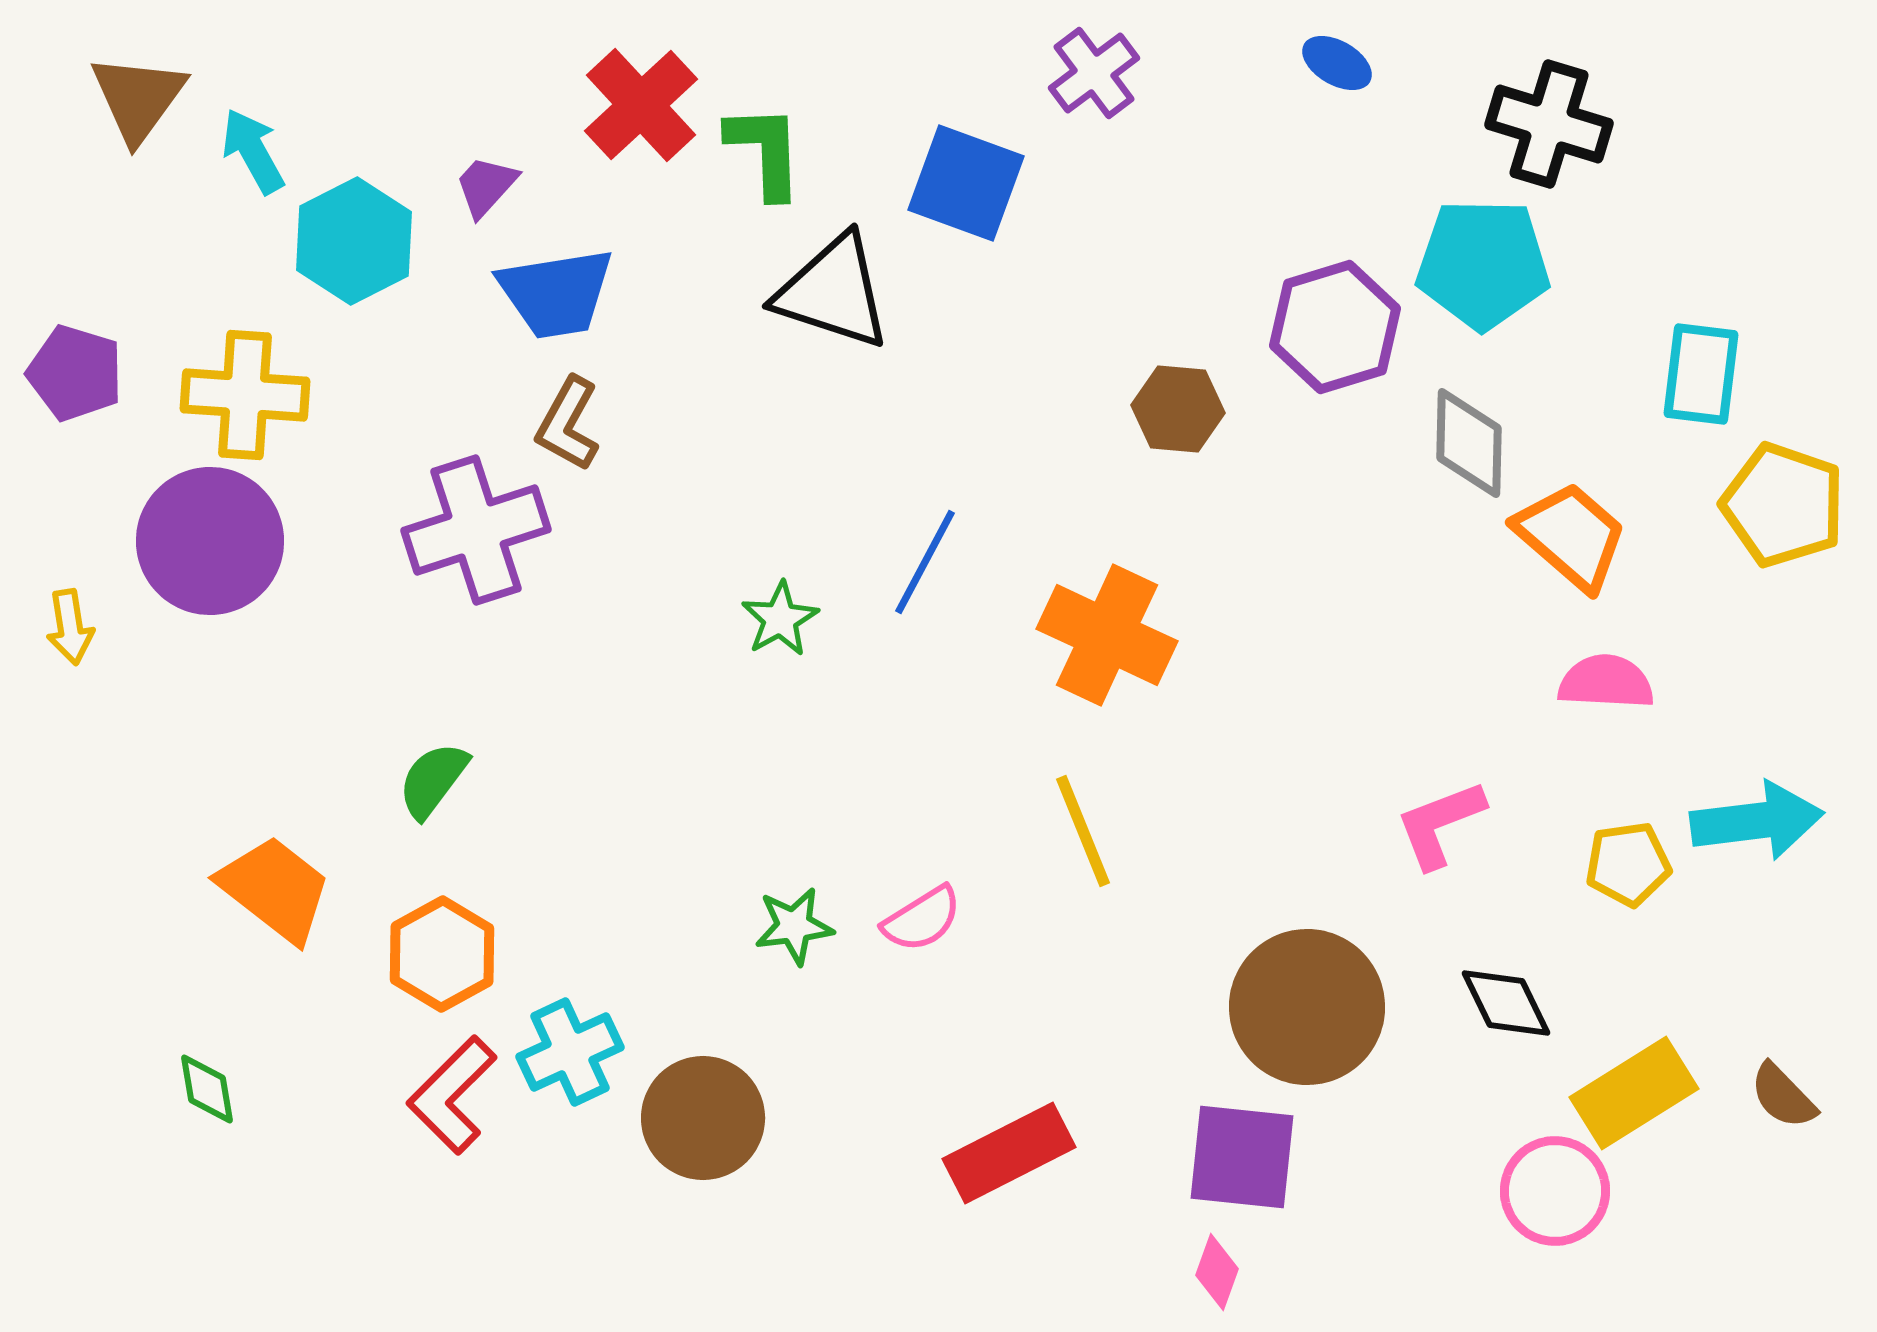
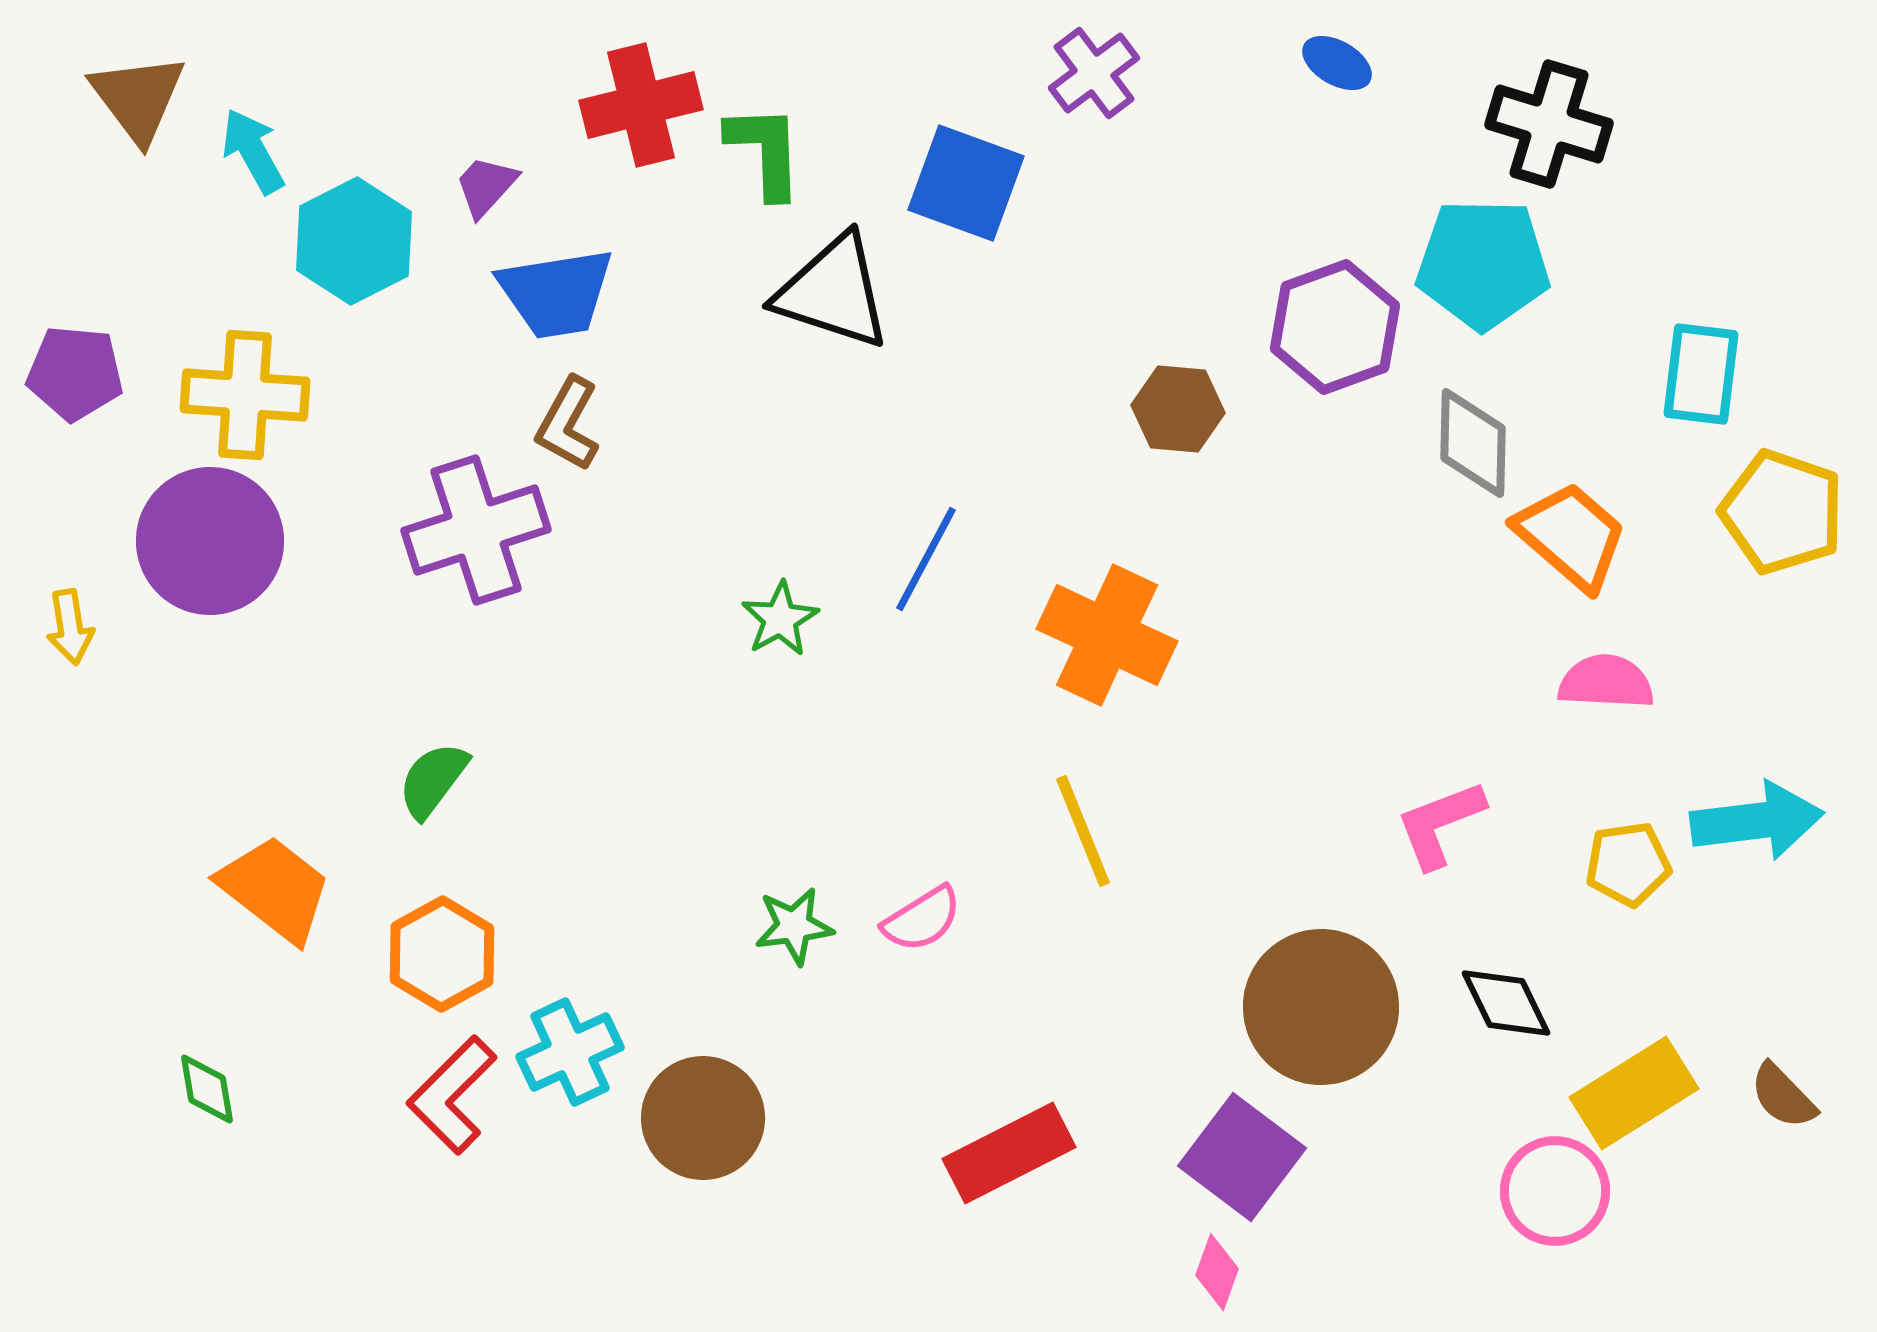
brown triangle at (138, 98): rotated 13 degrees counterclockwise
red cross at (641, 105): rotated 29 degrees clockwise
purple hexagon at (1335, 327): rotated 3 degrees counterclockwise
purple pentagon at (75, 373): rotated 12 degrees counterclockwise
gray diamond at (1469, 443): moved 4 px right
yellow pentagon at (1783, 505): moved 1 px left, 7 px down
blue line at (925, 562): moved 1 px right, 3 px up
brown circle at (1307, 1007): moved 14 px right
purple square at (1242, 1157): rotated 31 degrees clockwise
